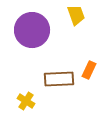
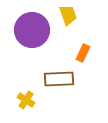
yellow trapezoid: moved 8 px left
orange rectangle: moved 6 px left, 17 px up
yellow cross: moved 1 px up
